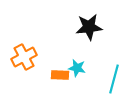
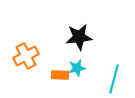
black star: moved 10 px left, 10 px down
orange cross: moved 2 px right, 1 px up
cyan star: rotated 24 degrees counterclockwise
